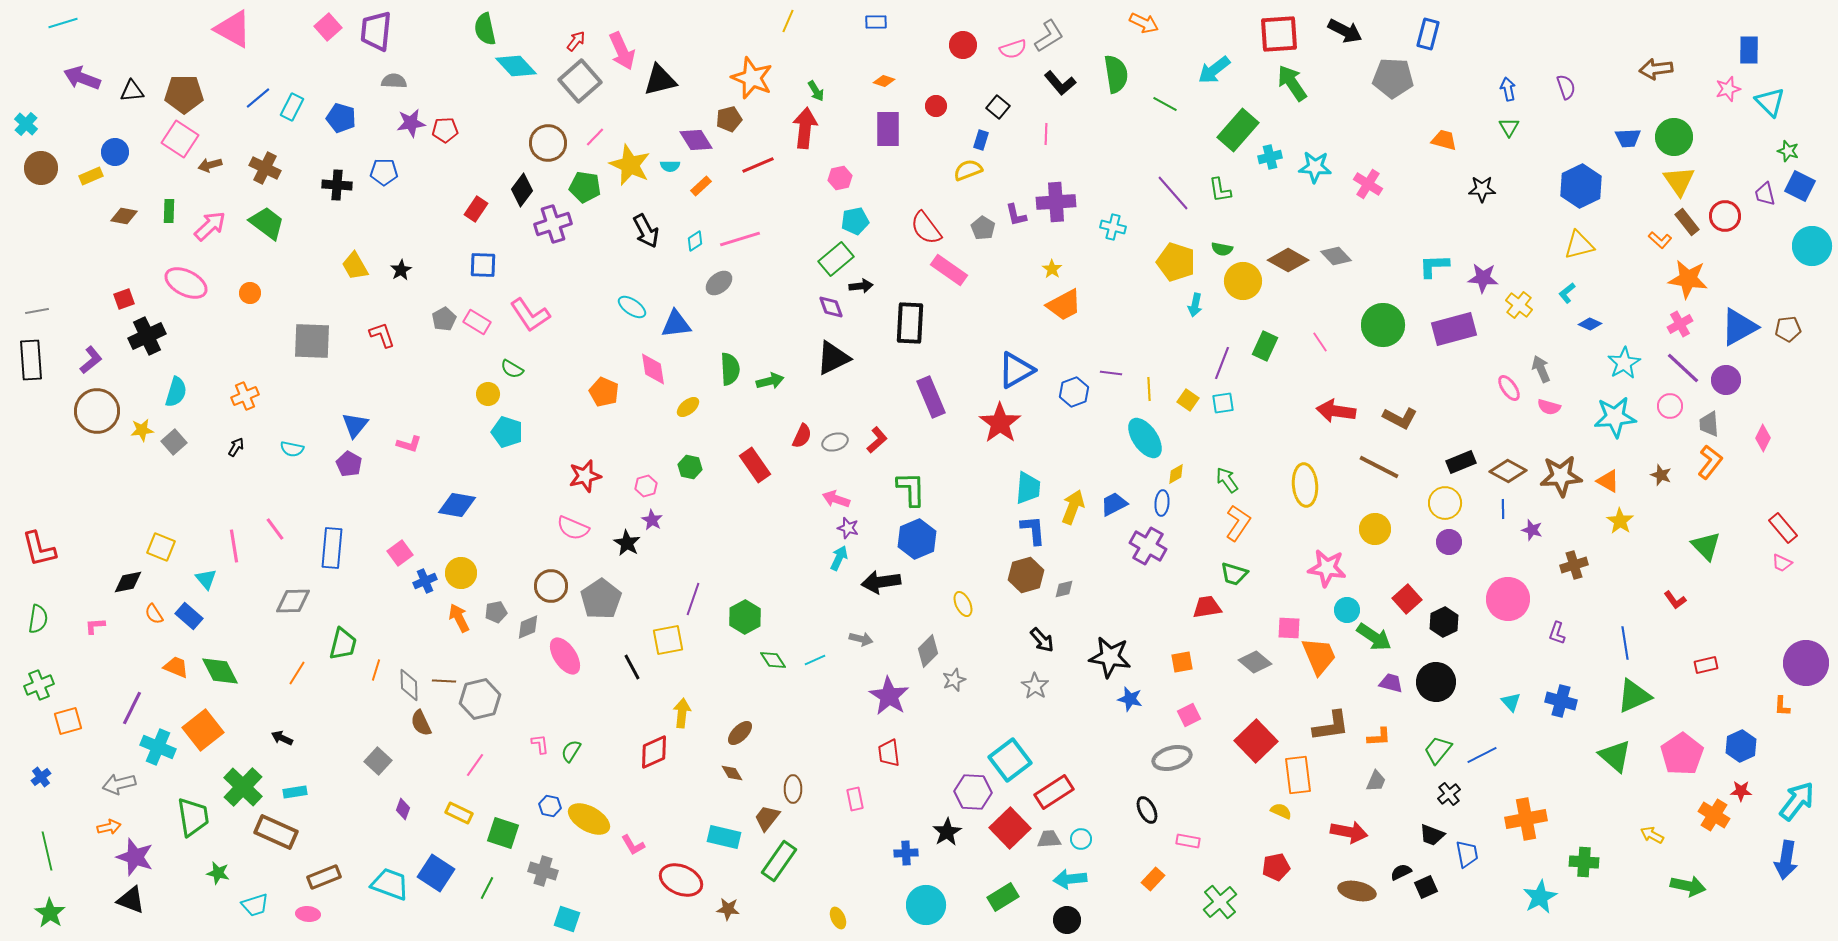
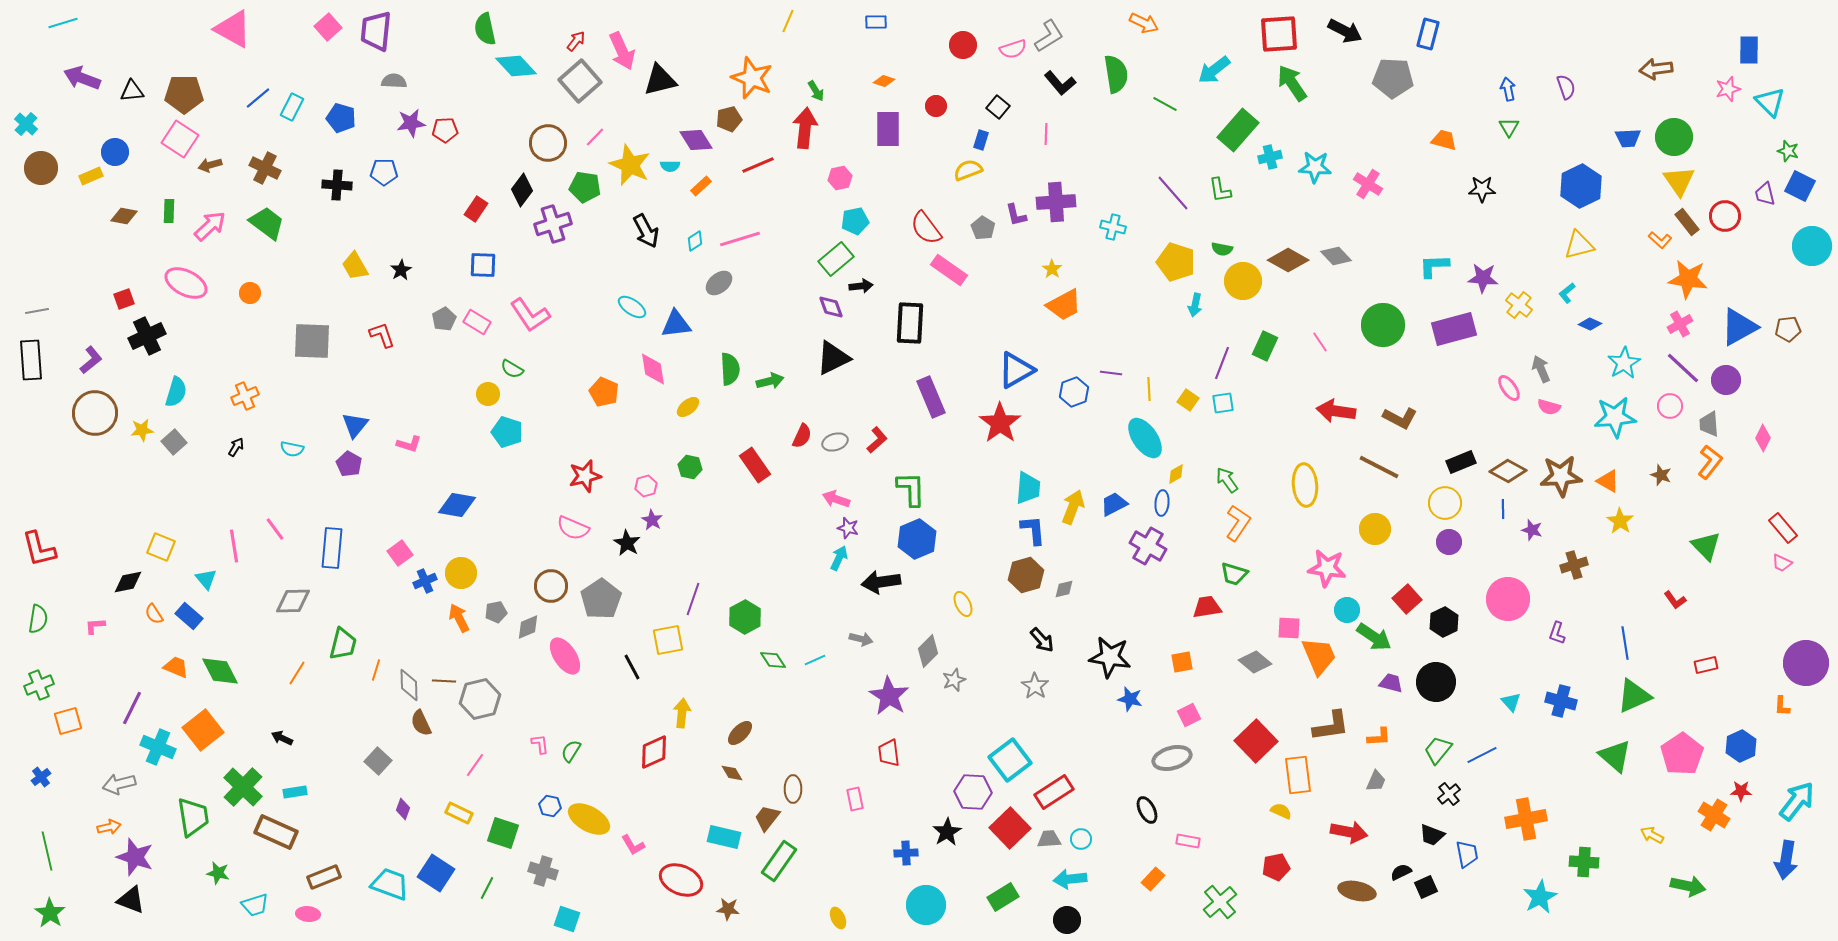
brown circle at (97, 411): moved 2 px left, 2 px down
